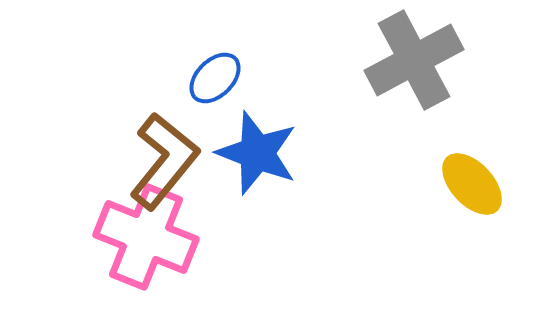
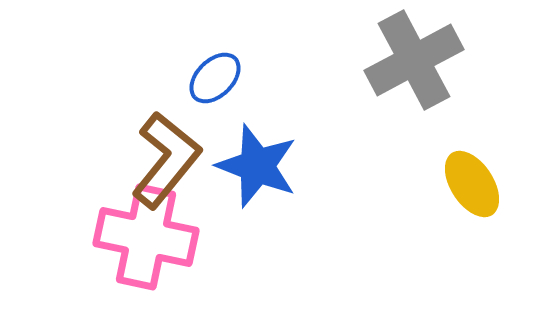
blue star: moved 13 px down
brown L-shape: moved 2 px right, 1 px up
yellow ellipse: rotated 10 degrees clockwise
pink cross: rotated 10 degrees counterclockwise
